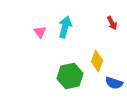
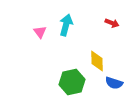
red arrow: rotated 40 degrees counterclockwise
cyan arrow: moved 1 px right, 2 px up
yellow diamond: rotated 20 degrees counterclockwise
green hexagon: moved 2 px right, 6 px down
